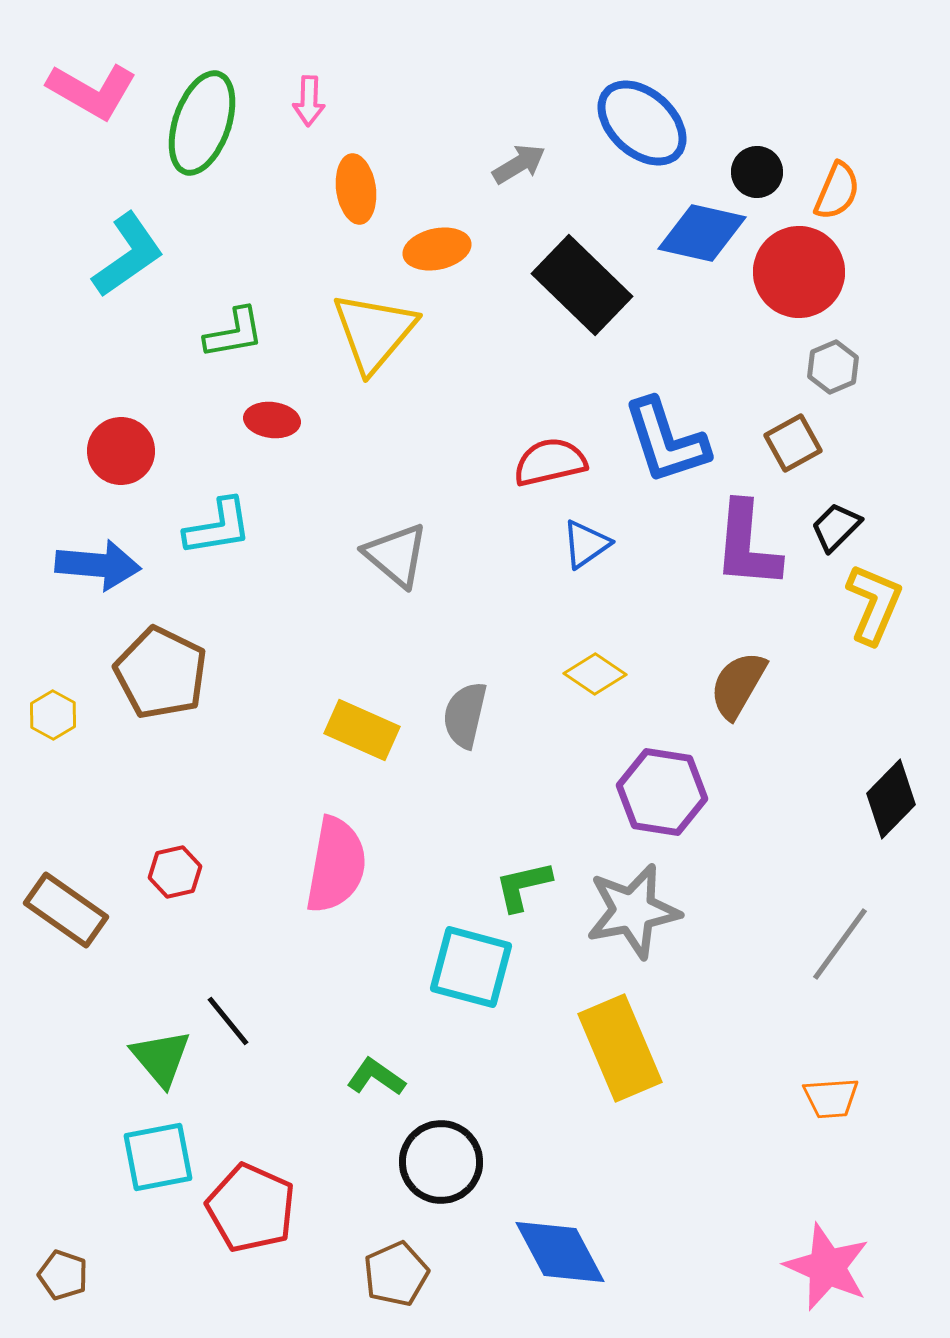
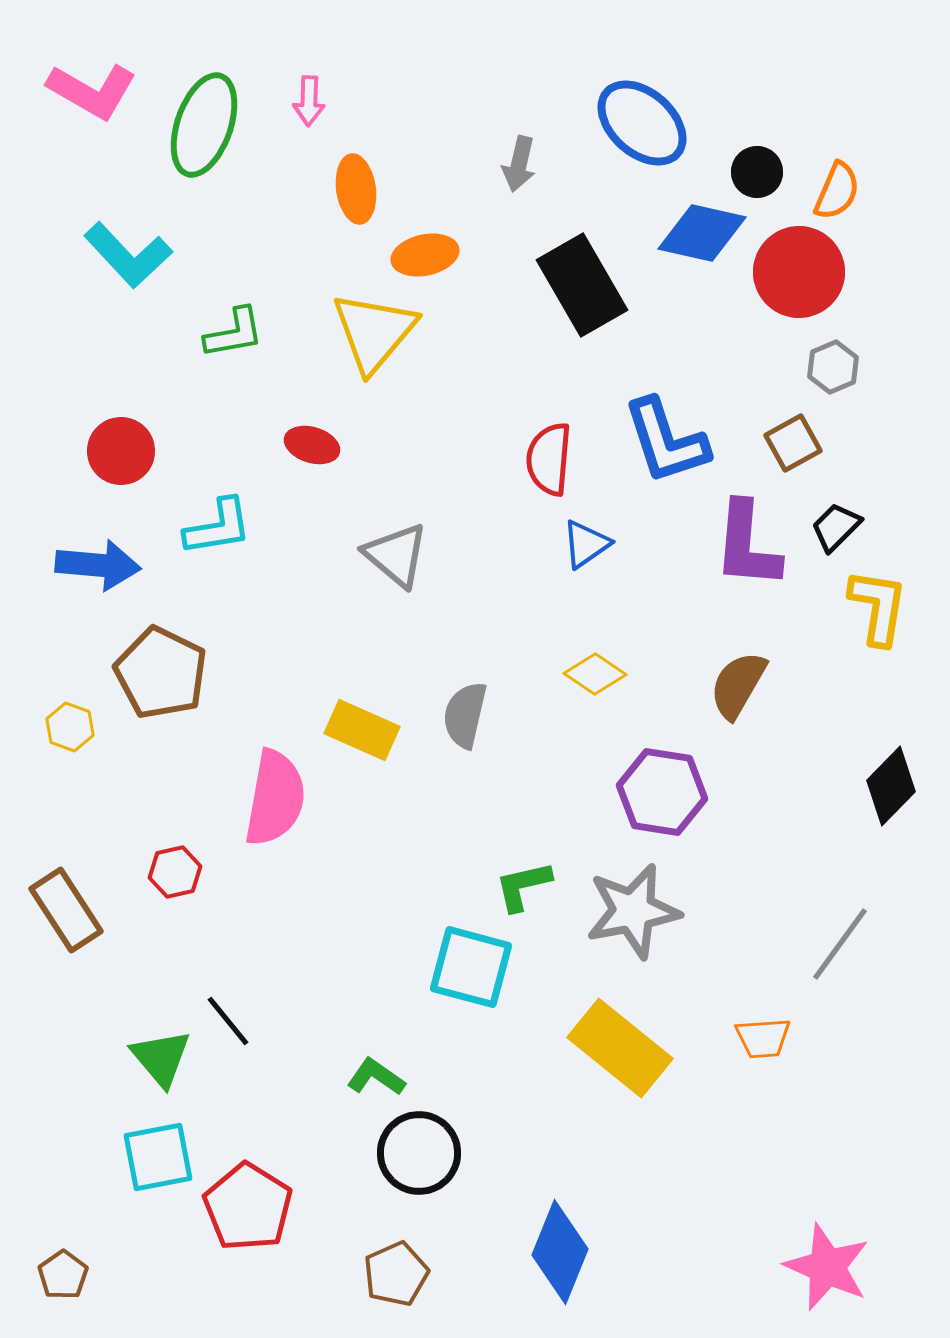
green ellipse at (202, 123): moved 2 px right, 2 px down
gray arrow at (519, 164): rotated 134 degrees clockwise
orange ellipse at (437, 249): moved 12 px left, 6 px down
cyan L-shape at (128, 255): rotated 82 degrees clockwise
black rectangle at (582, 285): rotated 16 degrees clockwise
red ellipse at (272, 420): moved 40 px right, 25 px down; rotated 10 degrees clockwise
red semicircle at (550, 462): moved 1 px left, 3 px up; rotated 72 degrees counterclockwise
yellow L-shape at (874, 604): moved 4 px right, 3 px down; rotated 14 degrees counterclockwise
yellow hexagon at (53, 715): moved 17 px right, 12 px down; rotated 9 degrees counterclockwise
black diamond at (891, 799): moved 13 px up
pink semicircle at (336, 865): moved 61 px left, 67 px up
brown rectangle at (66, 910): rotated 22 degrees clockwise
yellow rectangle at (620, 1048): rotated 28 degrees counterclockwise
orange trapezoid at (831, 1098): moved 68 px left, 60 px up
black circle at (441, 1162): moved 22 px left, 9 px up
red pentagon at (251, 1208): moved 3 px left, 1 px up; rotated 8 degrees clockwise
blue diamond at (560, 1252): rotated 50 degrees clockwise
brown pentagon at (63, 1275): rotated 18 degrees clockwise
